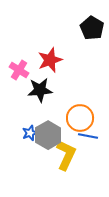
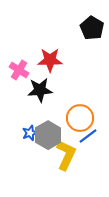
red star: rotated 20 degrees clockwise
blue line: rotated 48 degrees counterclockwise
